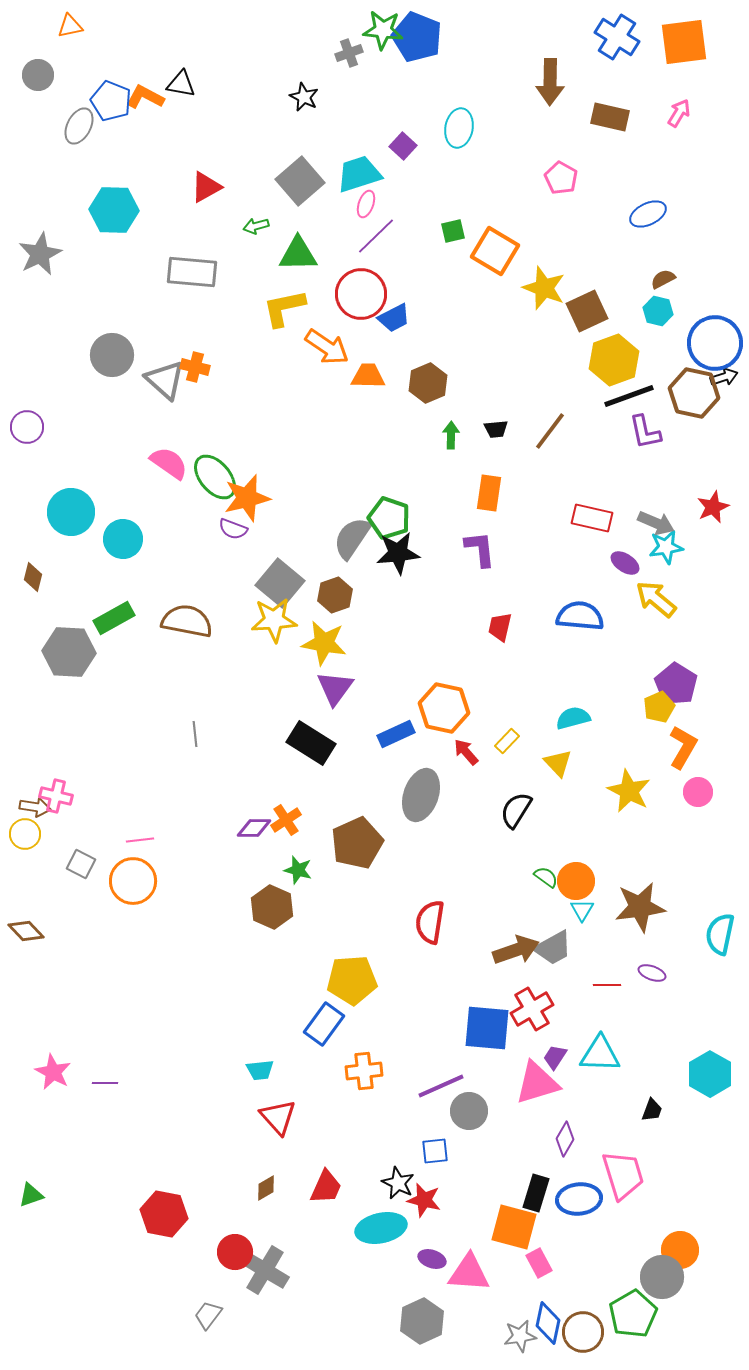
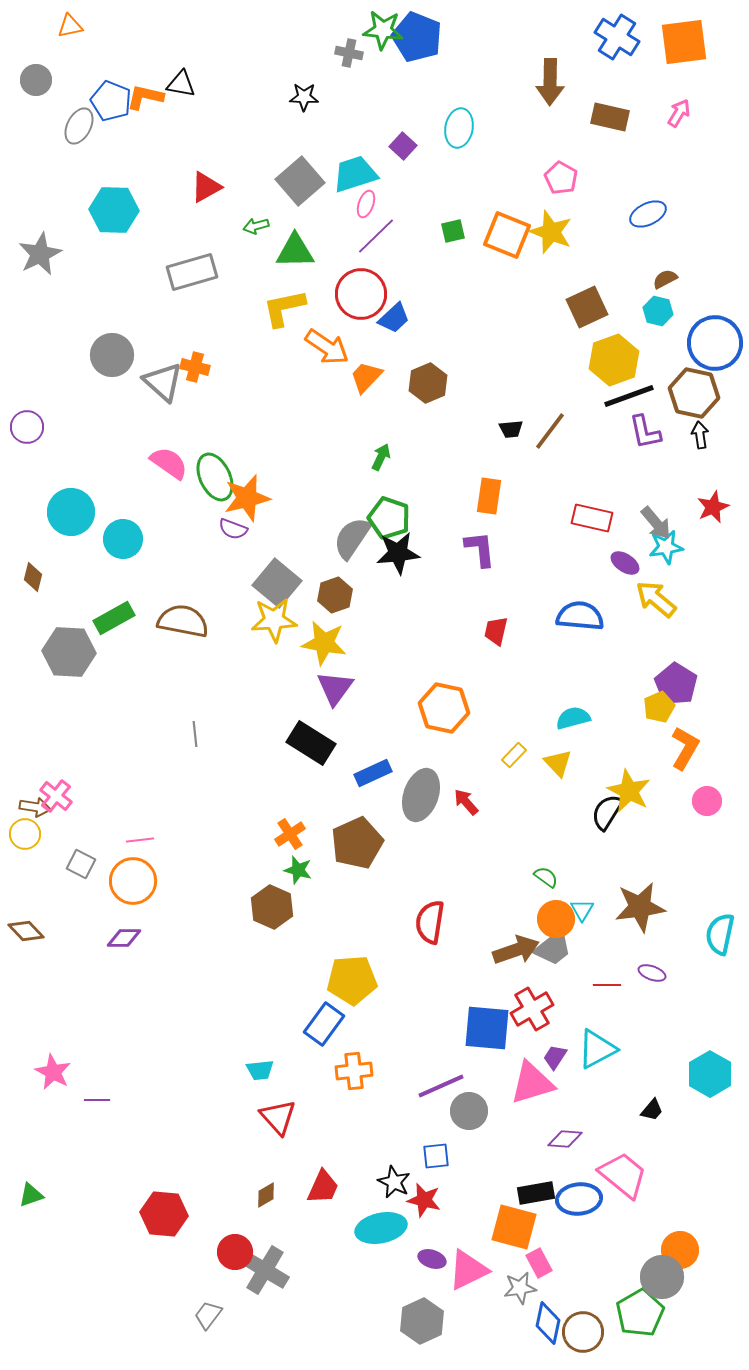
gray cross at (349, 53): rotated 32 degrees clockwise
gray circle at (38, 75): moved 2 px left, 5 px down
orange L-shape at (145, 97): rotated 15 degrees counterclockwise
black star at (304, 97): rotated 24 degrees counterclockwise
cyan trapezoid at (359, 174): moved 4 px left
orange square at (495, 251): moved 12 px right, 16 px up; rotated 9 degrees counterclockwise
green triangle at (298, 254): moved 3 px left, 3 px up
gray rectangle at (192, 272): rotated 21 degrees counterclockwise
brown semicircle at (663, 279): moved 2 px right
yellow star at (544, 288): moved 7 px right, 56 px up
brown square at (587, 311): moved 4 px up
blue trapezoid at (394, 318): rotated 16 degrees counterclockwise
orange trapezoid at (368, 376): moved 2 px left, 1 px down; rotated 48 degrees counterclockwise
black arrow at (724, 377): moved 24 px left, 58 px down; rotated 80 degrees counterclockwise
gray triangle at (165, 380): moved 2 px left, 2 px down
black trapezoid at (496, 429): moved 15 px right
green arrow at (451, 435): moved 70 px left, 22 px down; rotated 24 degrees clockwise
green ellipse at (215, 477): rotated 15 degrees clockwise
orange rectangle at (489, 493): moved 3 px down
gray arrow at (656, 523): rotated 27 degrees clockwise
gray square at (280, 583): moved 3 px left
brown semicircle at (187, 621): moved 4 px left
red trapezoid at (500, 627): moved 4 px left, 4 px down
blue rectangle at (396, 734): moved 23 px left, 39 px down
yellow rectangle at (507, 741): moved 7 px right, 14 px down
orange L-shape at (683, 747): moved 2 px right, 1 px down
red arrow at (466, 752): moved 50 px down
pink circle at (698, 792): moved 9 px right, 9 px down
pink cross at (56, 796): rotated 24 degrees clockwise
black semicircle at (516, 810): moved 91 px right, 2 px down
orange cross at (286, 820): moved 4 px right, 14 px down
purple diamond at (254, 828): moved 130 px left, 110 px down
orange circle at (576, 881): moved 20 px left, 38 px down
gray trapezoid at (553, 948): rotated 9 degrees counterclockwise
cyan triangle at (600, 1054): moved 3 px left, 5 px up; rotated 30 degrees counterclockwise
orange cross at (364, 1071): moved 10 px left
purple line at (105, 1083): moved 8 px left, 17 px down
pink triangle at (537, 1083): moved 5 px left
black trapezoid at (652, 1110): rotated 20 degrees clockwise
purple diamond at (565, 1139): rotated 64 degrees clockwise
blue square at (435, 1151): moved 1 px right, 5 px down
pink trapezoid at (623, 1175): rotated 34 degrees counterclockwise
black star at (398, 1183): moved 4 px left, 1 px up
red trapezoid at (326, 1187): moved 3 px left
brown diamond at (266, 1188): moved 7 px down
black rectangle at (536, 1193): rotated 63 degrees clockwise
red hexagon at (164, 1214): rotated 6 degrees counterclockwise
pink triangle at (469, 1273): moved 1 px left, 3 px up; rotated 30 degrees counterclockwise
green pentagon at (633, 1314): moved 7 px right, 1 px up
gray star at (520, 1336): moved 48 px up
